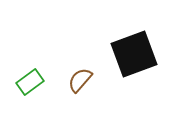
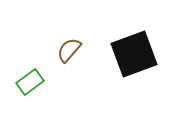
brown semicircle: moved 11 px left, 30 px up
